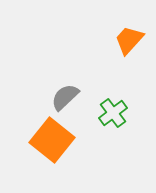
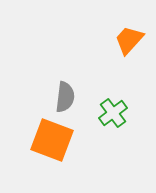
gray semicircle: rotated 140 degrees clockwise
orange square: rotated 18 degrees counterclockwise
